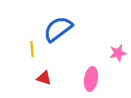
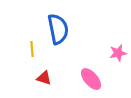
blue semicircle: rotated 116 degrees clockwise
pink ellipse: rotated 50 degrees counterclockwise
